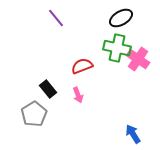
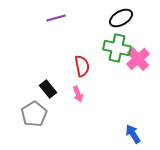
purple line: rotated 66 degrees counterclockwise
pink cross: rotated 15 degrees clockwise
red semicircle: rotated 100 degrees clockwise
pink arrow: moved 1 px up
